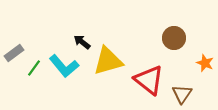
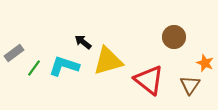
brown circle: moved 1 px up
black arrow: moved 1 px right
cyan L-shape: rotated 148 degrees clockwise
brown triangle: moved 8 px right, 9 px up
